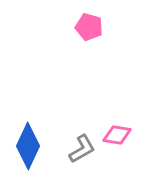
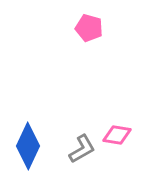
pink pentagon: moved 1 px down
